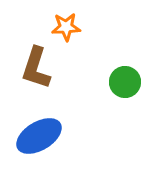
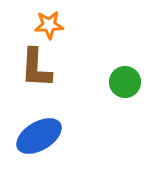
orange star: moved 17 px left, 2 px up
brown L-shape: rotated 15 degrees counterclockwise
